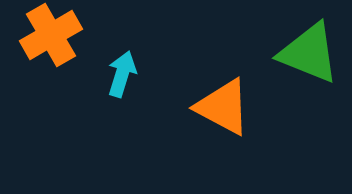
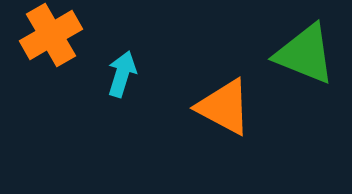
green triangle: moved 4 px left, 1 px down
orange triangle: moved 1 px right
